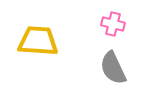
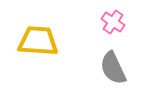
pink cross: moved 2 px up; rotated 20 degrees clockwise
